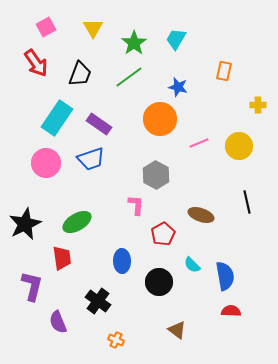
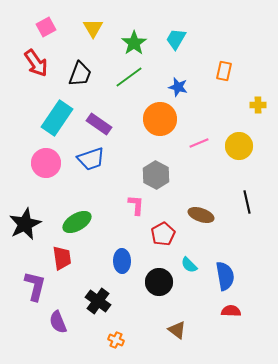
cyan semicircle: moved 3 px left
purple L-shape: moved 3 px right
